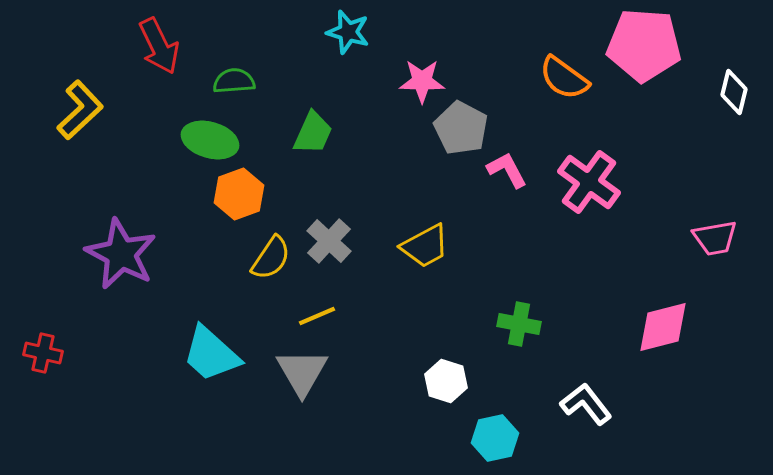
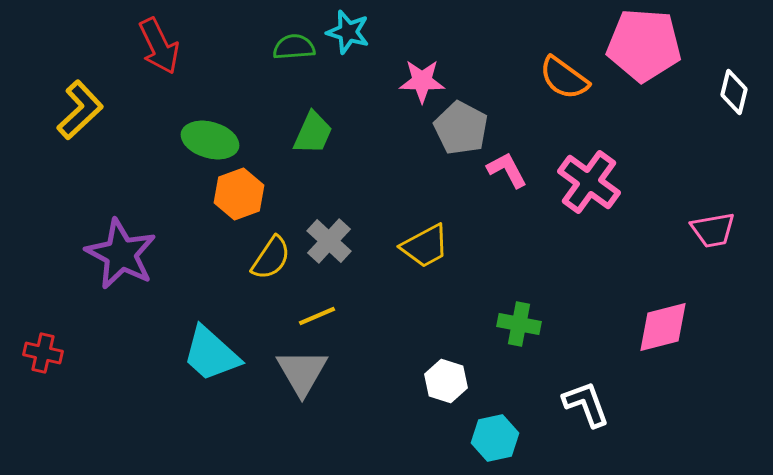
green semicircle: moved 60 px right, 34 px up
pink trapezoid: moved 2 px left, 8 px up
white L-shape: rotated 18 degrees clockwise
